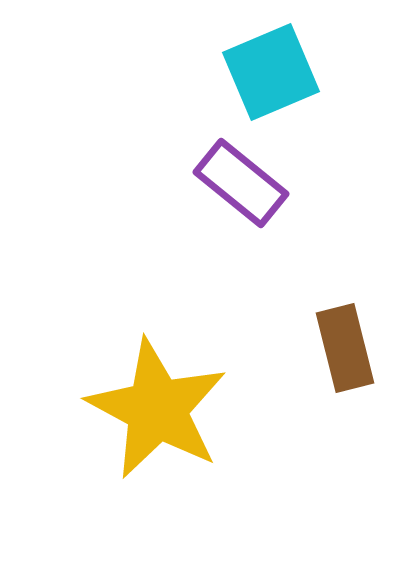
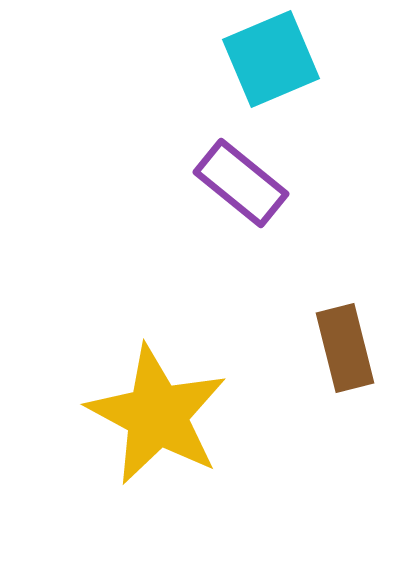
cyan square: moved 13 px up
yellow star: moved 6 px down
